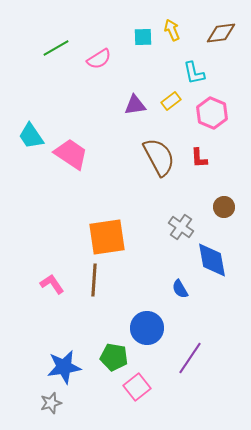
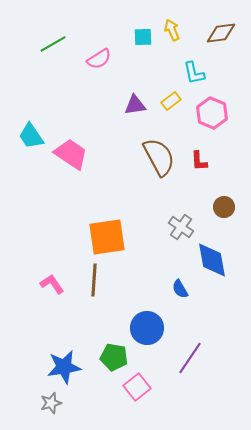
green line: moved 3 px left, 4 px up
red L-shape: moved 3 px down
